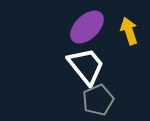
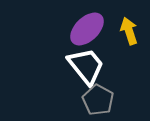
purple ellipse: moved 2 px down
gray pentagon: rotated 20 degrees counterclockwise
